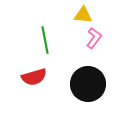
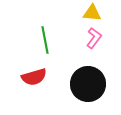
yellow triangle: moved 9 px right, 2 px up
